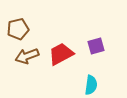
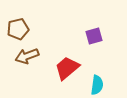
purple square: moved 2 px left, 10 px up
red trapezoid: moved 6 px right, 14 px down; rotated 12 degrees counterclockwise
cyan semicircle: moved 6 px right
